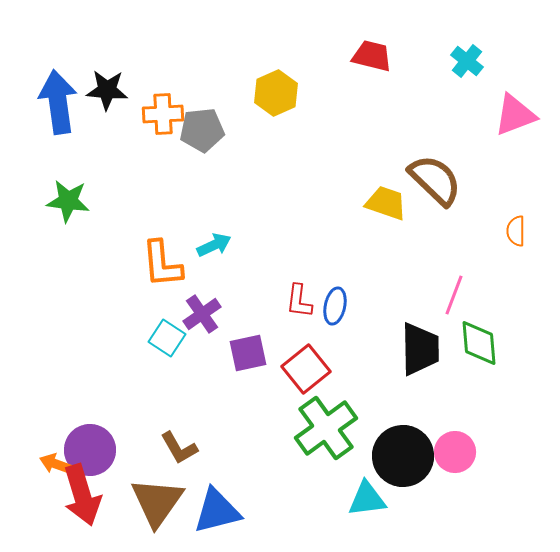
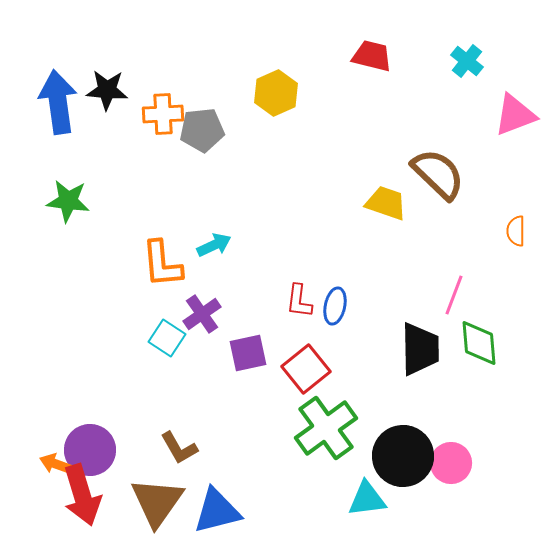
brown semicircle: moved 3 px right, 6 px up
pink circle: moved 4 px left, 11 px down
